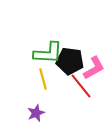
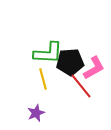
black pentagon: moved 1 px down; rotated 12 degrees counterclockwise
